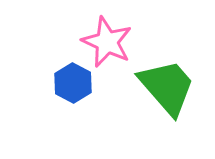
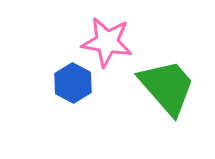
pink star: rotated 15 degrees counterclockwise
